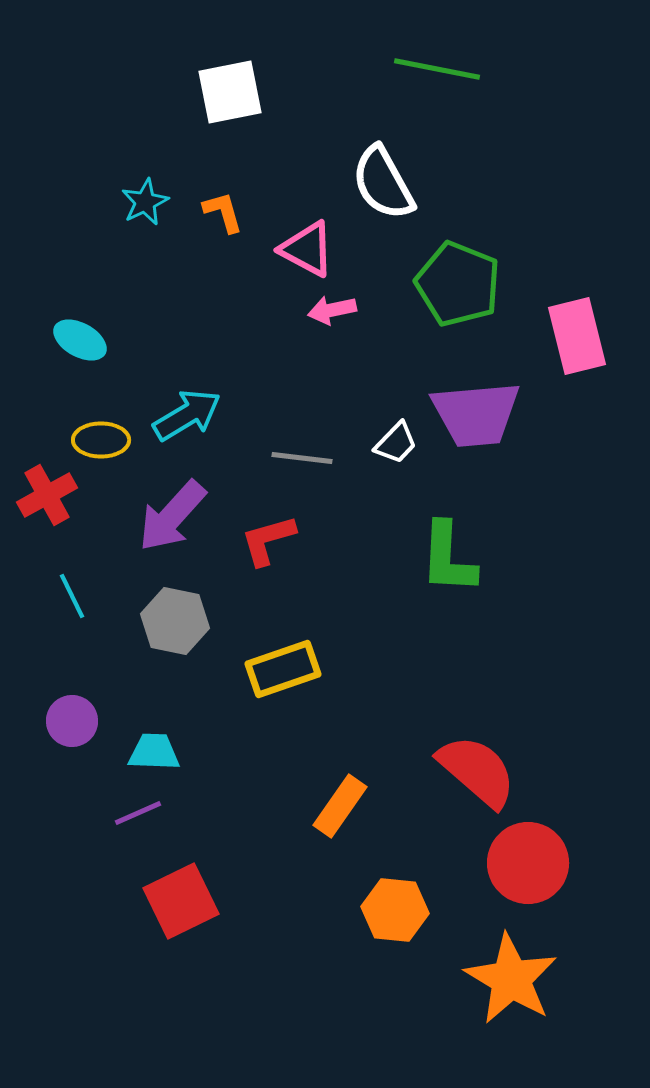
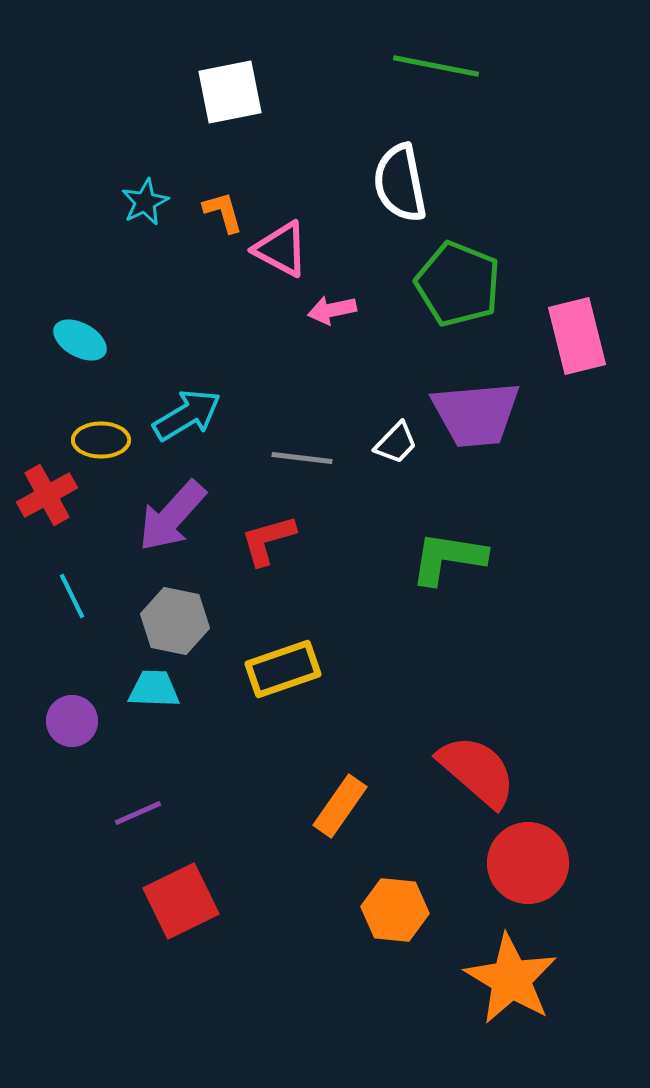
green line: moved 1 px left, 3 px up
white semicircle: moved 17 px right; rotated 18 degrees clockwise
pink triangle: moved 26 px left
green L-shape: rotated 96 degrees clockwise
cyan trapezoid: moved 63 px up
